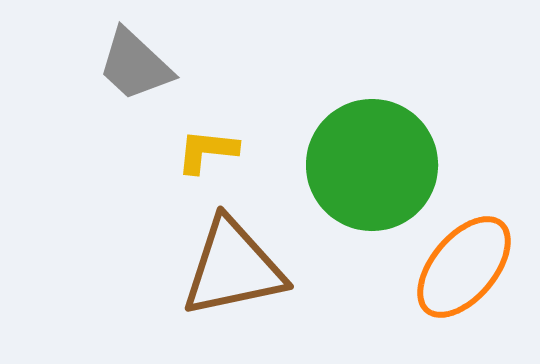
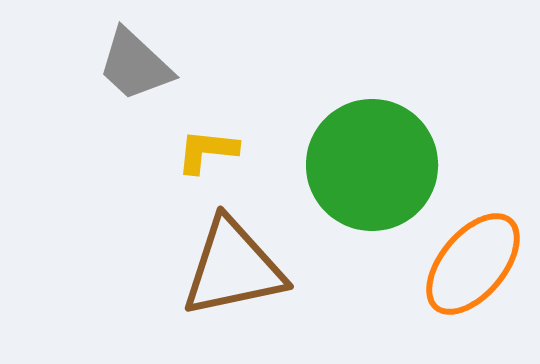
orange ellipse: moved 9 px right, 3 px up
